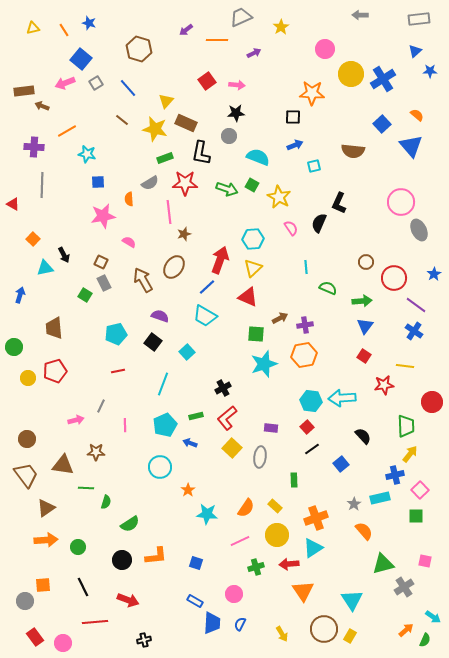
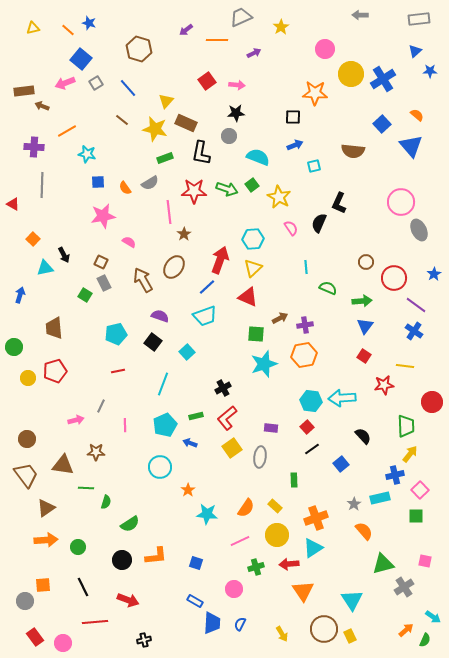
orange line at (64, 30): moved 4 px right; rotated 16 degrees counterclockwise
orange star at (312, 93): moved 3 px right
red star at (185, 183): moved 9 px right, 8 px down
green square at (252, 185): rotated 24 degrees clockwise
orange semicircle at (129, 199): moved 4 px left, 11 px up; rotated 32 degrees counterclockwise
brown star at (184, 234): rotated 16 degrees counterclockwise
cyan trapezoid at (205, 316): rotated 50 degrees counterclockwise
yellow square at (232, 448): rotated 12 degrees clockwise
pink circle at (234, 594): moved 5 px up
yellow rectangle at (350, 636): rotated 56 degrees counterclockwise
